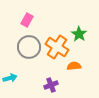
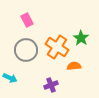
pink rectangle: rotated 56 degrees counterclockwise
green star: moved 2 px right, 4 px down
gray circle: moved 3 px left, 3 px down
cyan arrow: rotated 40 degrees clockwise
